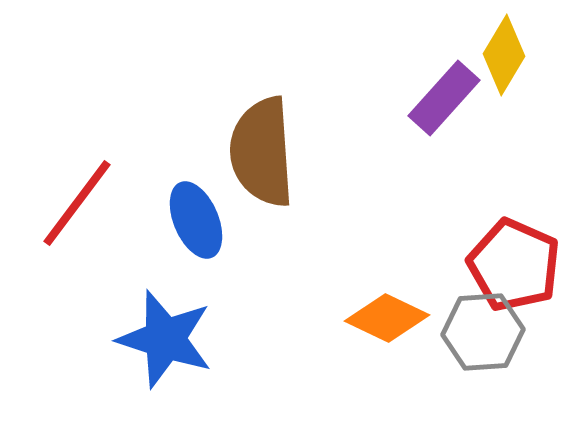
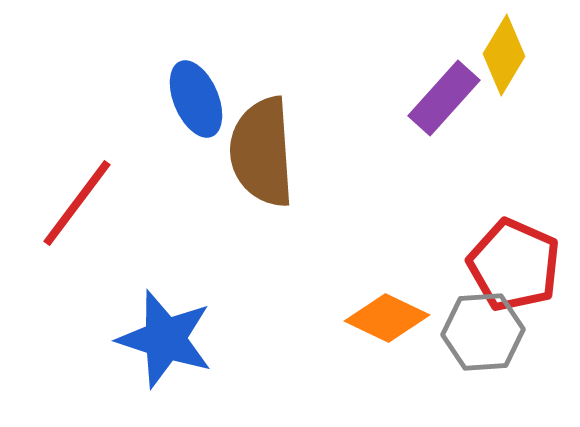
blue ellipse: moved 121 px up
